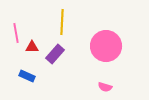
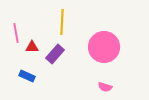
pink circle: moved 2 px left, 1 px down
